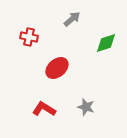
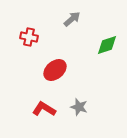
green diamond: moved 1 px right, 2 px down
red ellipse: moved 2 px left, 2 px down
gray star: moved 7 px left
